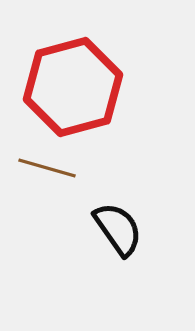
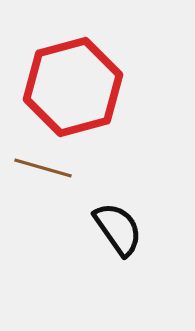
brown line: moved 4 px left
